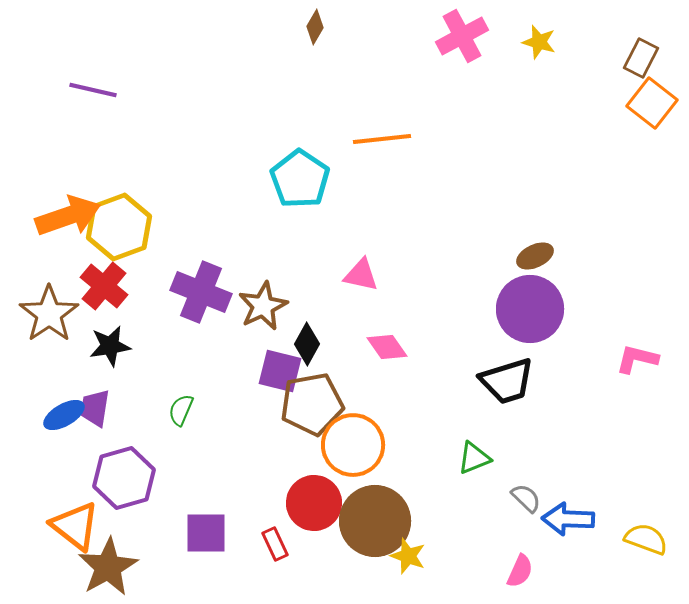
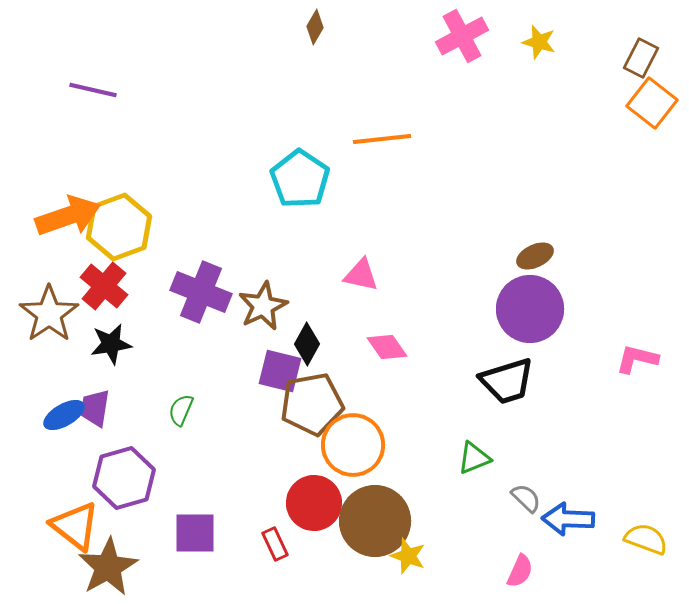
black star at (110, 346): moved 1 px right, 2 px up
purple square at (206, 533): moved 11 px left
